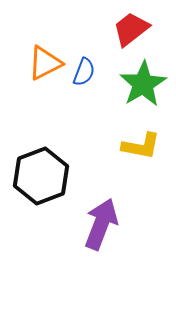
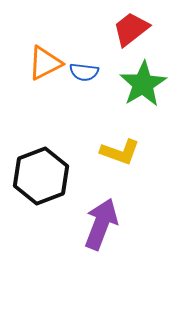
blue semicircle: rotated 76 degrees clockwise
yellow L-shape: moved 21 px left, 6 px down; rotated 9 degrees clockwise
